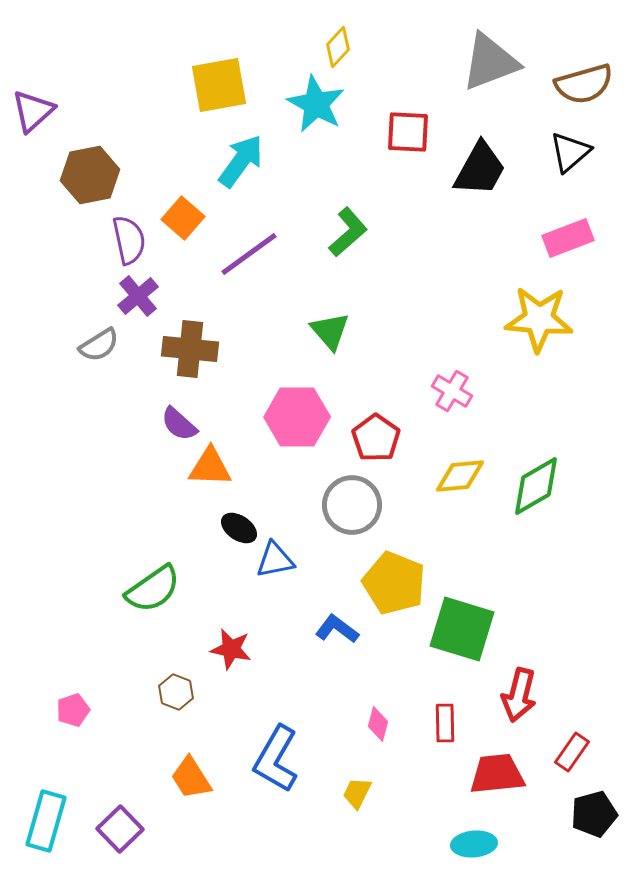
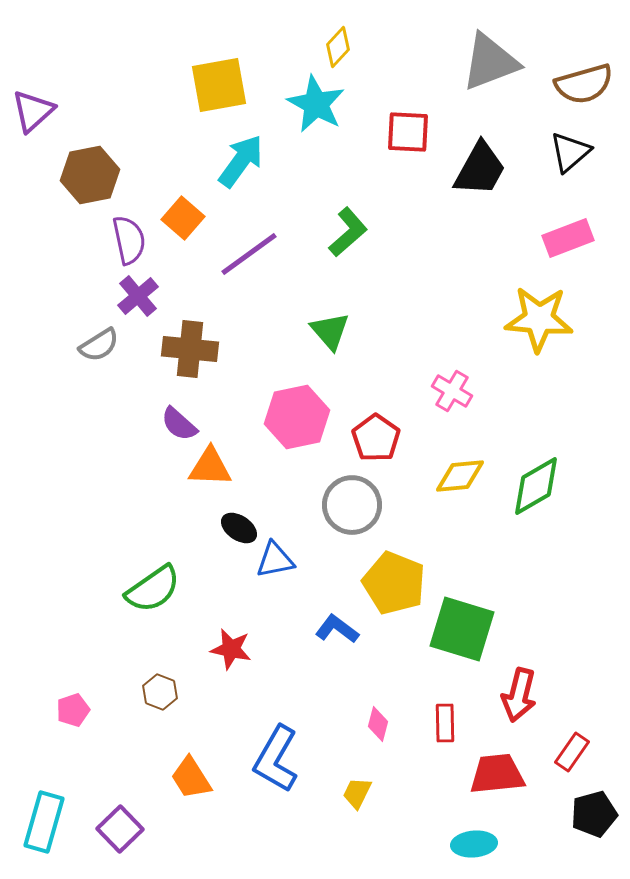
pink hexagon at (297, 417): rotated 12 degrees counterclockwise
brown hexagon at (176, 692): moved 16 px left
cyan rectangle at (46, 821): moved 2 px left, 1 px down
